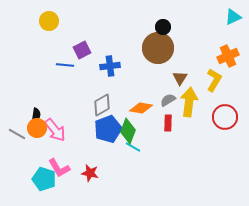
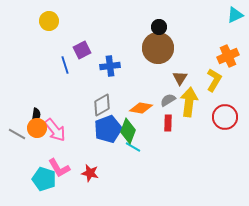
cyan triangle: moved 2 px right, 2 px up
black circle: moved 4 px left
blue line: rotated 66 degrees clockwise
